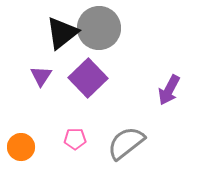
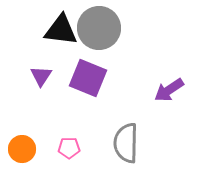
black triangle: moved 1 px left, 3 px up; rotated 45 degrees clockwise
purple square: rotated 24 degrees counterclockwise
purple arrow: rotated 28 degrees clockwise
pink pentagon: moved 6 px left, 9 px down
gray semicircle: rotated 51 degrees counterclockwise
orange circle: moved 1 px right, 2 px down
